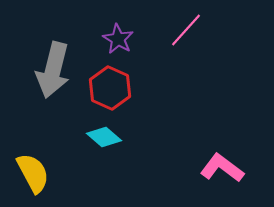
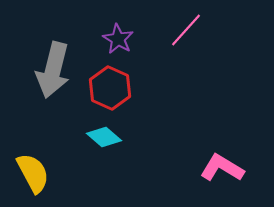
pink L-shape: rotated 6 degrees counterclockwise
